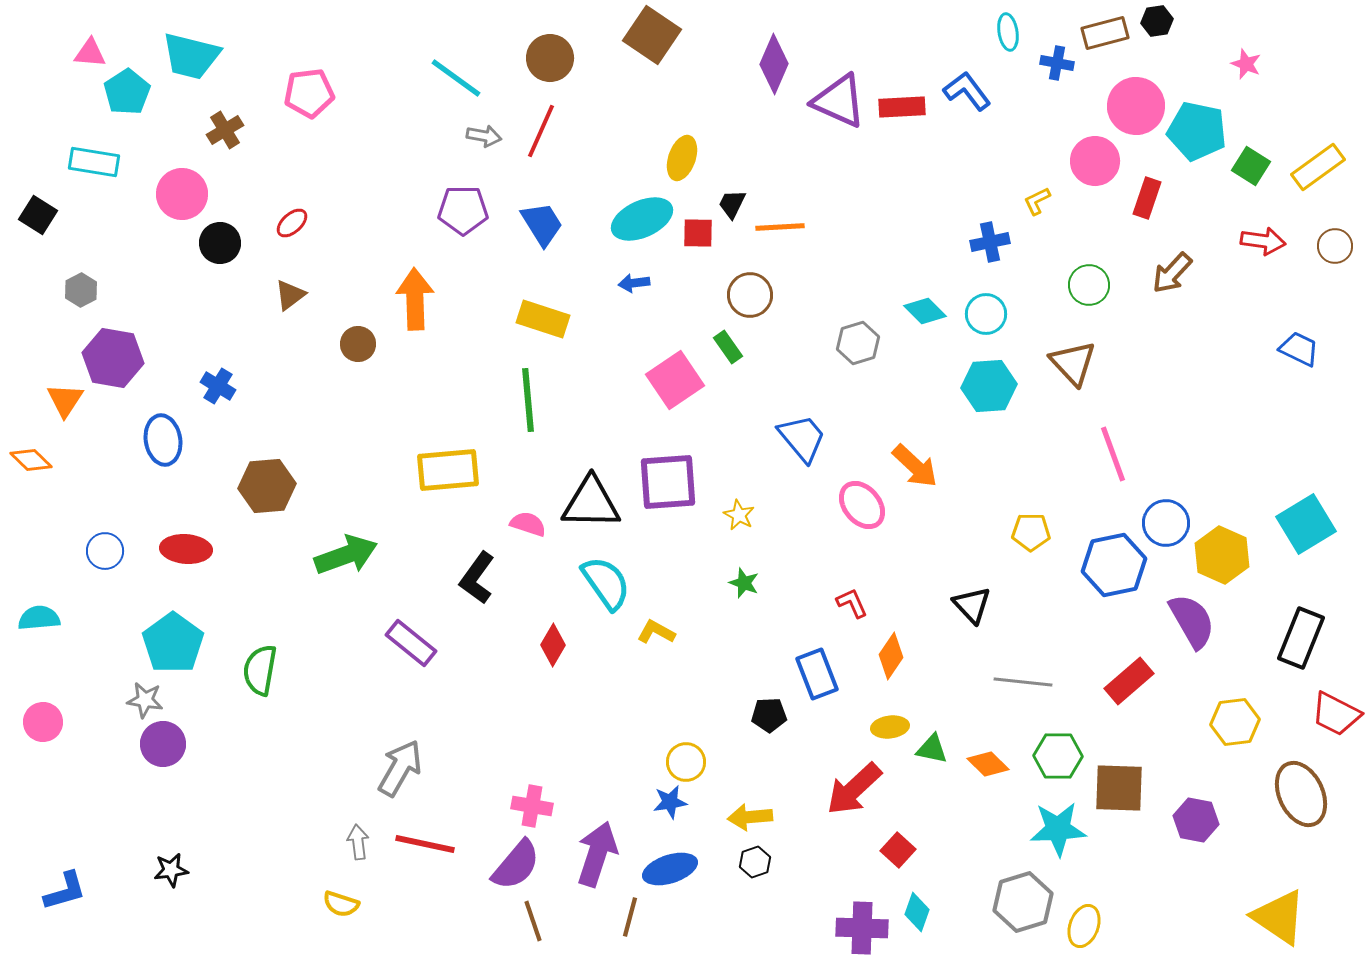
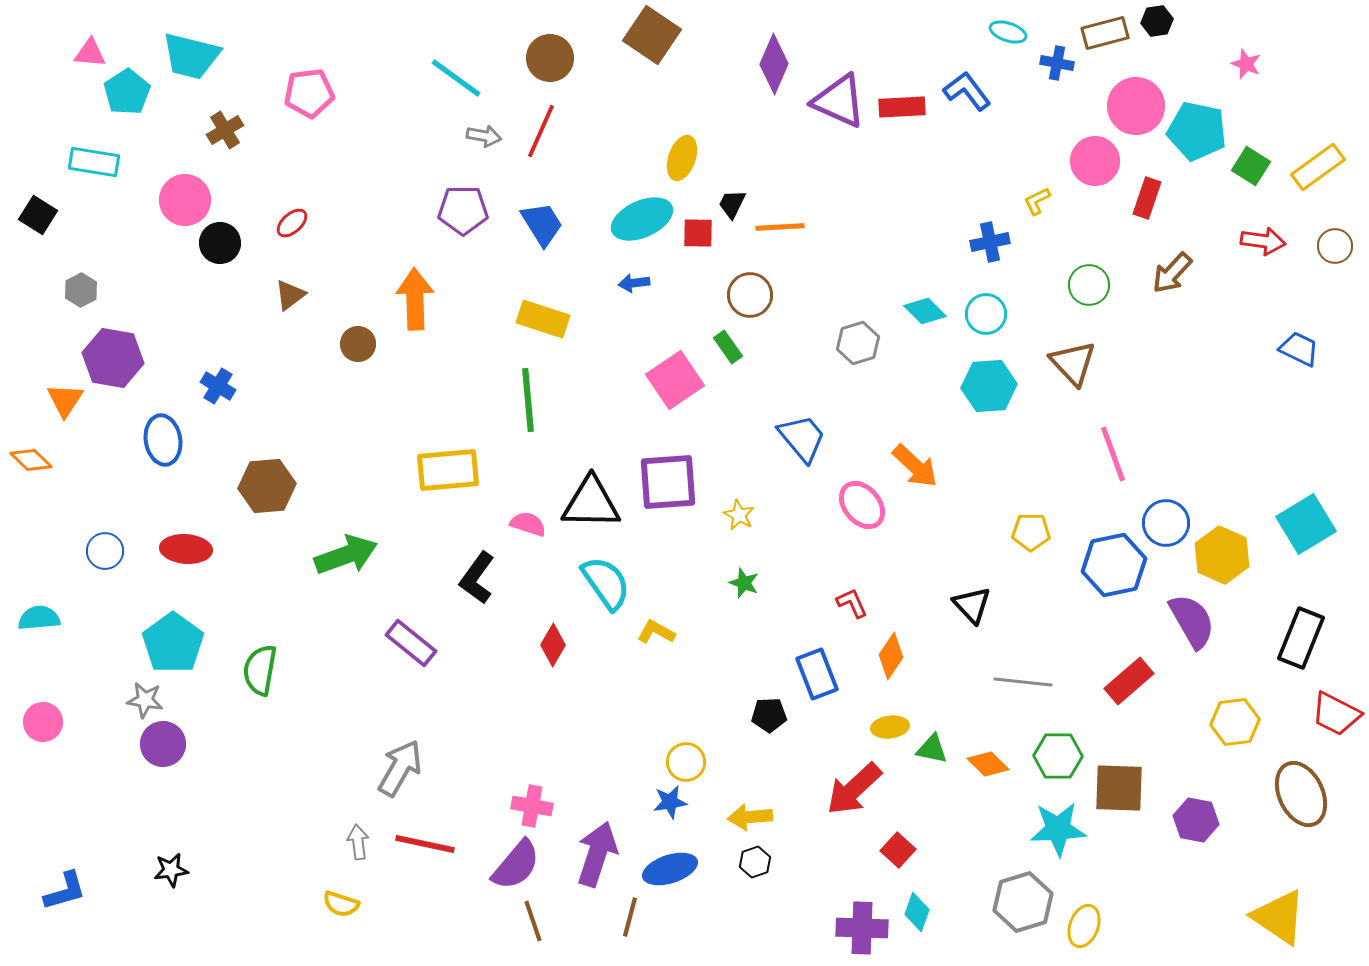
cyan ellipse at (1008, 32): rotated 63 degrees counterclockwise
pink circle at (182, 194): moved 3 px right, 6 px down
